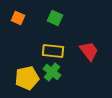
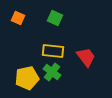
red trapezoid: moved 3 px left, 6 px down
